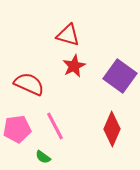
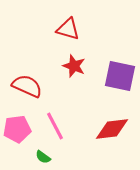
red triangle: moved 6 px up
red star: rotated 25 degrees counterclockwise
purple square: rotated 24 degrees counterclockwise
red semicircle: moved 2 px left, 2 px down
red diamond: rotated 60 degrees clockwise
